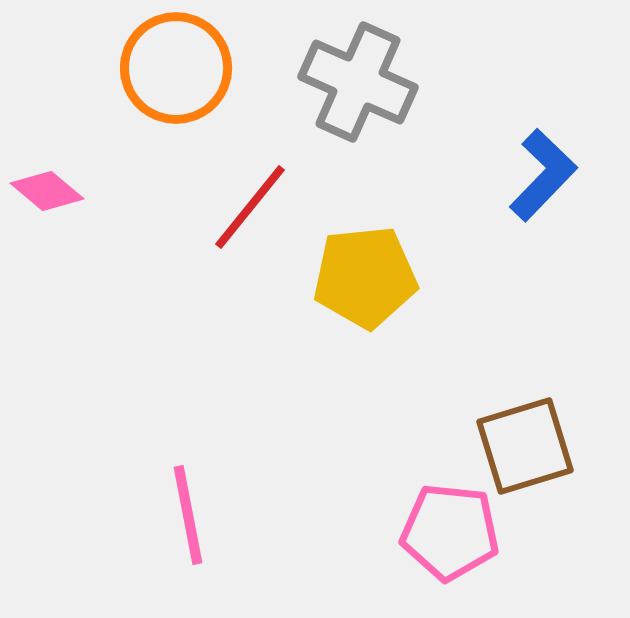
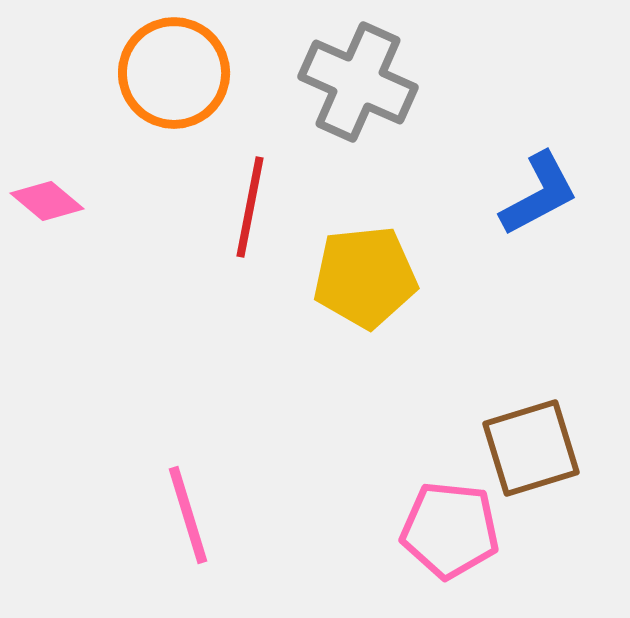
orange circle: moved 2 px left, 5 px down
blue L-shape: moved 4 px left, 19 px down; rotated 18 degrees clockwise
pink diamond: moved 10 px down
red line: rotated 28 degrees counterclockwise
brown square: moved 6 px right, 2 px down
pink line: rotated 6 degrees counterclockwise
pink pentagon: moved 2 px up
